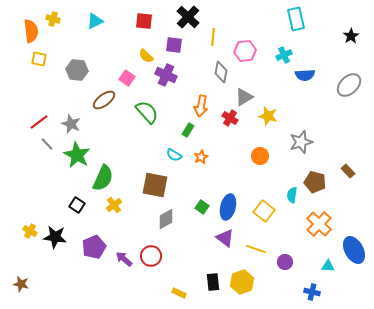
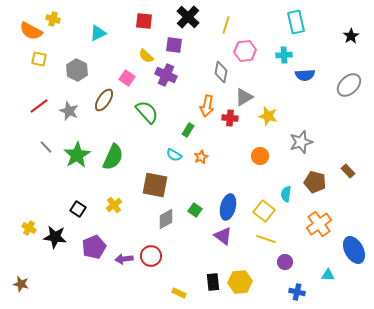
cyan rectangle at (296, 19): moved 3 px down
cyan triangle at (95, 21): moved 3 px right, 12 px down
orange semicircle at (31, 31): rotated 125 degrees clockwise
yellow line at (213, 37): moved 13 px right, 12 px up; rotated 12 degrees clockwise
cyan cross at (284, 55): rotated 21 degrees clockwise
gray hexagon at (77, 70): rotated 20 degrees clockwise
brown ellipse at (104, 100): rotated 20 degrees counterclockwise
orange arrow at (201, 106): moved 6 px right
red cross at (230, 118): rotated 28 degrees counterclockwise
red line at (39, 122): moved 16 px up
gray star at (71, 124): moved 2 px left, 13 px up
gray line at (47, 144): moved 1 px left, 3 px down
green star at (77, 155): rotated 12 degrees clockwise
green semicircle at (103, 178): moved 10 px right, 21 px up
cyan semicircle at (292, 195): moved 6 px left, 1 px up
black square at (77, 205): moved 1 px right, 4 px down
green square at (202, 207): moved 7 px left, 3 px down
orange cross at (319, 224): rotated 10 degrees clockwise
yellow cross at (30, 231): moved 1 px left, 3 px up
purple triangle at (225, 238): moved 2 px left, 2 px up
yellow line at (256, 249): moved 10 px right, 10 px up
purple arrow at (124, 259): rotated 48 degrees counterclockwise
cyan triangle at (328, 266): moved 9 px down
yellow hexagon at (242, 282): moved 2 px left; rotated 15 degrees clockwise
blue cross at (312, 292): moved 15 px left
